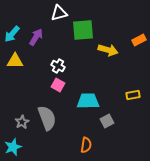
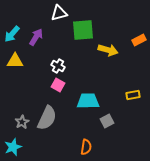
gray semicircle: rotated 45 degrees clockwise
orange semicircle: moved 2 px down
